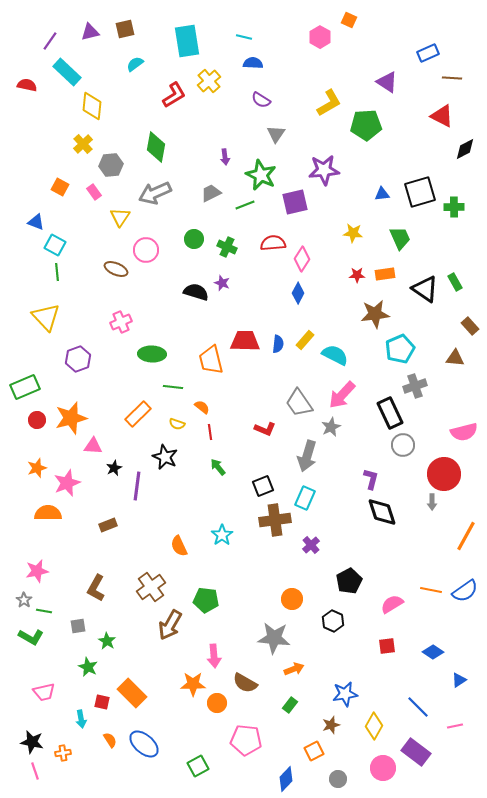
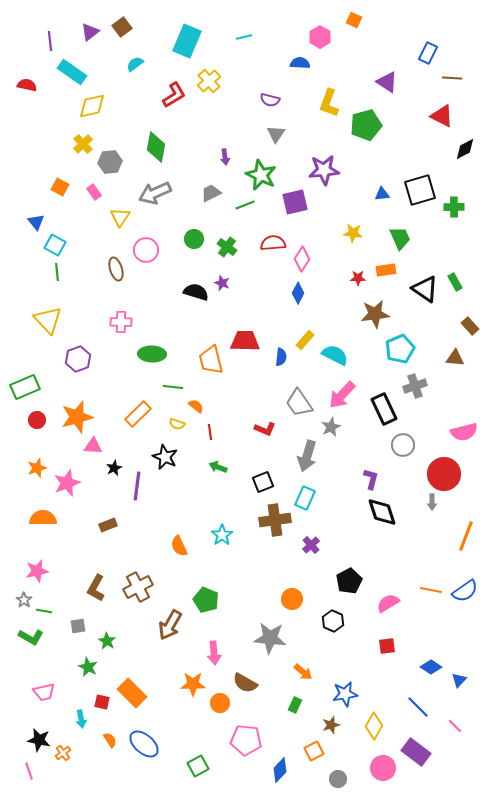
orange square at (349, 20): moved 5 px right
brown square at (125, 29): moved 3 px left, 2 px up; rotated 24 degrees counterclockwise
purple triangle at (90, 32): rotated 24 degrees counterclockwise
cyan line at (244, 37): rotated 28 degrees counterclockwise
purple line at (50, 41): rotated 42 degrees counterclockwise
cyan rectangle at (187, 41): rotated 32 degrees clockwise
blue rectangle at (428, 53): rotated 40 degrees counterclockwise
blue semicircle at (253, 63): moved 47 px right
cyan rectangle at (67, 72): moved 5 px right; rotated 8 degrees counterclockwise
purple semicircle at (261, 100): moved 9 px right; rotated 18 degrees counterclockwise
yellow L-shape at (329, 103): rotated 140 degrees clockwise
yellow diamond at (92, 106): rotated 72 degrees clockwise
green pentagon at (366, 125): rotated 12 degrees counterclockwise
gray hexagon at (111, 165): moved 1 px left, 3 px up
black square at (420, 192): moved 2 px up
blue triangle at (36, 222): rotated 30 degrees clockwise
green cross at (227, 247): rotated 12 degrees clockwise
brown ellipse at (116, 269): rotated 50 degrees clockwise
orange rectangle at (385, 274): moved 1 px right, 4 px up
red star at (357, 275): moved 1 px right, 3 px down
yellow triangle at (46, 317): moved 2 px right, 3 px down
pink cross at (121, 322): rotated 25 degrees clockwise
blue semicircle at (278, 344): moved 3 px right, 13 px down
orange semicircle at (202, 407): moved 6 px left, 1 px up
black rectangle at (390, 413): moved 6 px left, 4 px up
orange star at (71, 418): moved 6 px right, 1 px up
green arrow at (218, 467): rotated 30 degrees counterclockwise
black square at (263, 486): moved 4 px up
orange semicircle at (48, 513): moved 5 px left, 5 px down
orange line at (466, 536): rotated 8 degrees counterclockwise
brown cross at (151, 587): moved 13 px left; rotated 8 degrees clockwise
green pentagon at (206, 600): rotated 15 degrees clockwise
pink semicircle at (392, 604): moved 4 px left, 1 px up
gray star at (274, 638): moved 4 px left
blue diamond at (433, 652): moved 2 px left, 15 px down
pink arrow at (214, 656): moved 3 px up
orange arrow at (294, 669): moved 9 px right, 3 px down; rotated 60 degrees clockwise
blue triangle at (459, 680): rotated 14 degrees counterclockwise
orange circle at (217, 703): moved 3 px right
green rectangle at (290, 705): moved 5 px right; rotated 14 degrees counterclockwise
pink line at (455, 726): rotated 56 degrees clockwise
black star at (32, 742): moved 7 px right, 2 px up
orange cross at (63, 753): rotated 28 degrees counterclockwise
pink line at (35, 771): moved 6 px left
blue diamond at (286, 779): moved 6 px left, 9 px up
